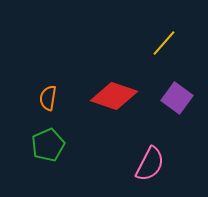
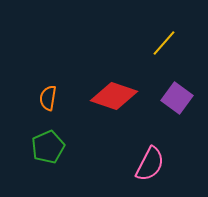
green pentagon: moved 2 px down
